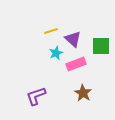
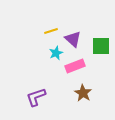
pink rectangle: moved 1 px left, 2 px down
purple L-shape: moved 1 px down
